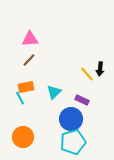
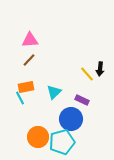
pink triangle: moved 1 px down
orange circle: moved 15 px right
cyan pentagon: moved 11 px left
